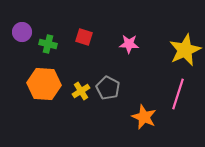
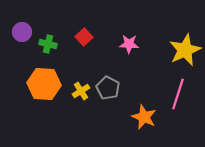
red square: rotated 30 degrees clockwise
